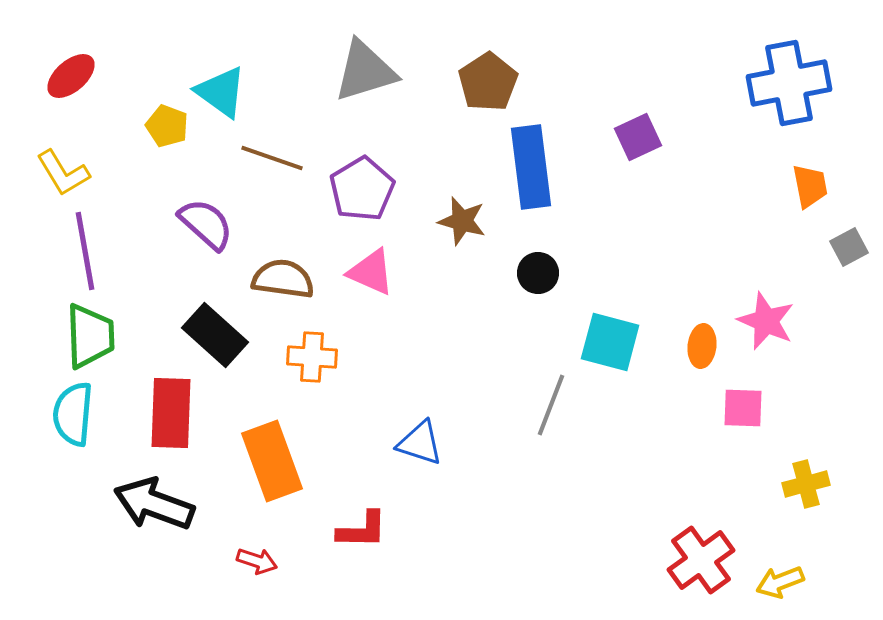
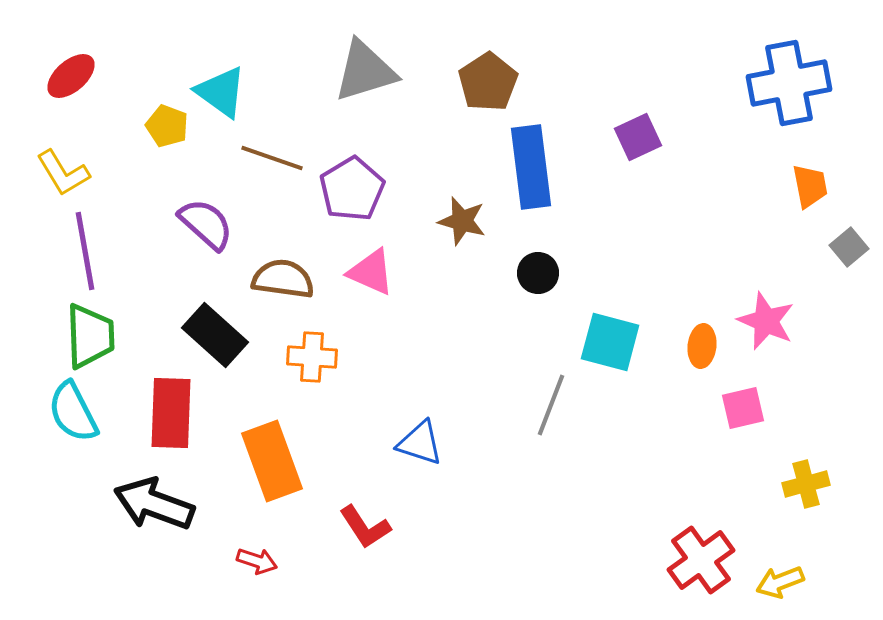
purple pentagon: moved 10 px left
gray square: rotated 12 degrees counterclockwise
pink square: rotated 15 degrees counterclockwise
cyan semicircle: moved 2 px up; rotated 32 degrees counterclockwise
red L-shape: moved 3 px right, 3 px up; rotated 56 degrees clockwise
